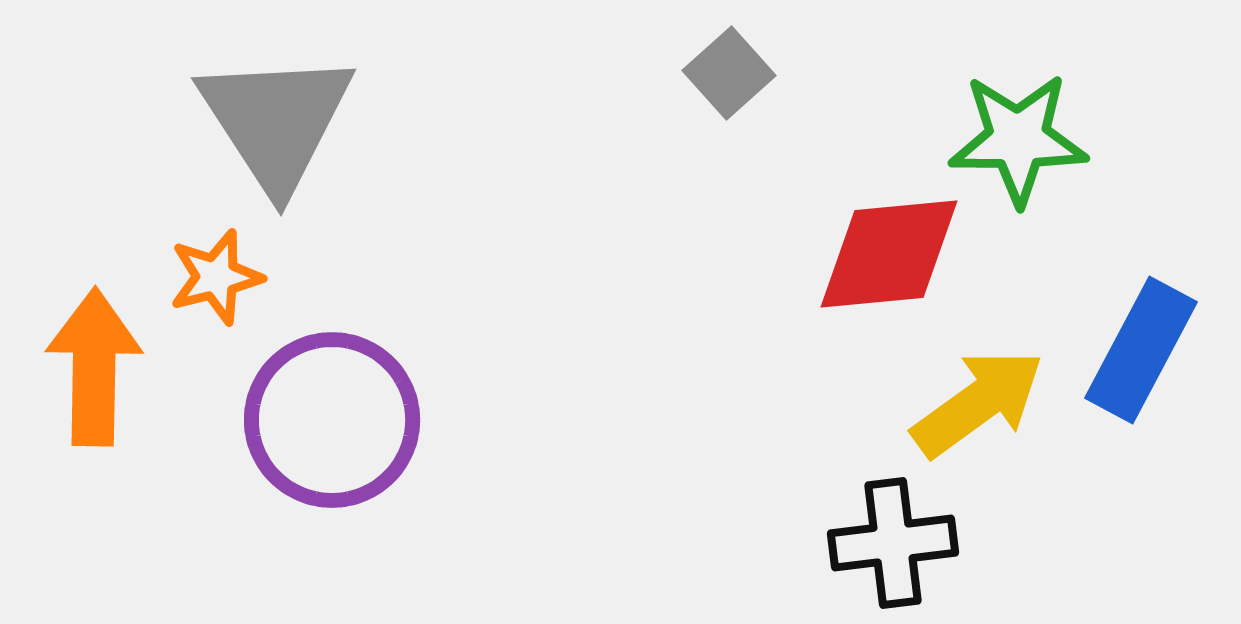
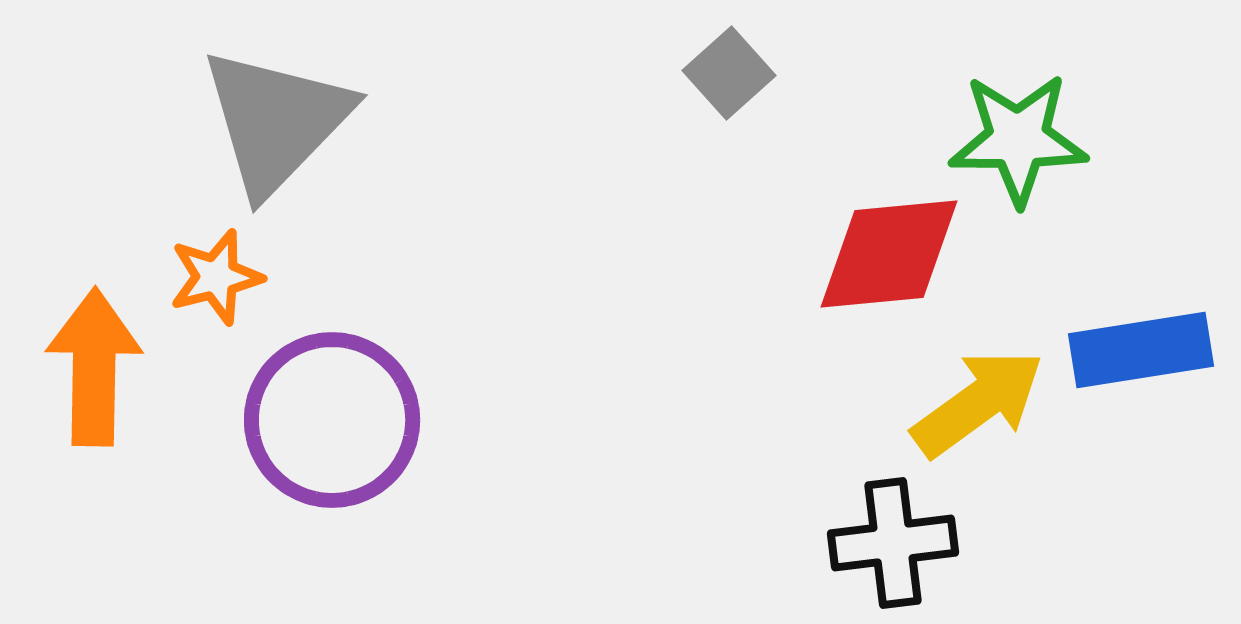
gray triangle: rotated 17 degrees clockwise
blue rectangle: rotated 53 degrees clockwise
